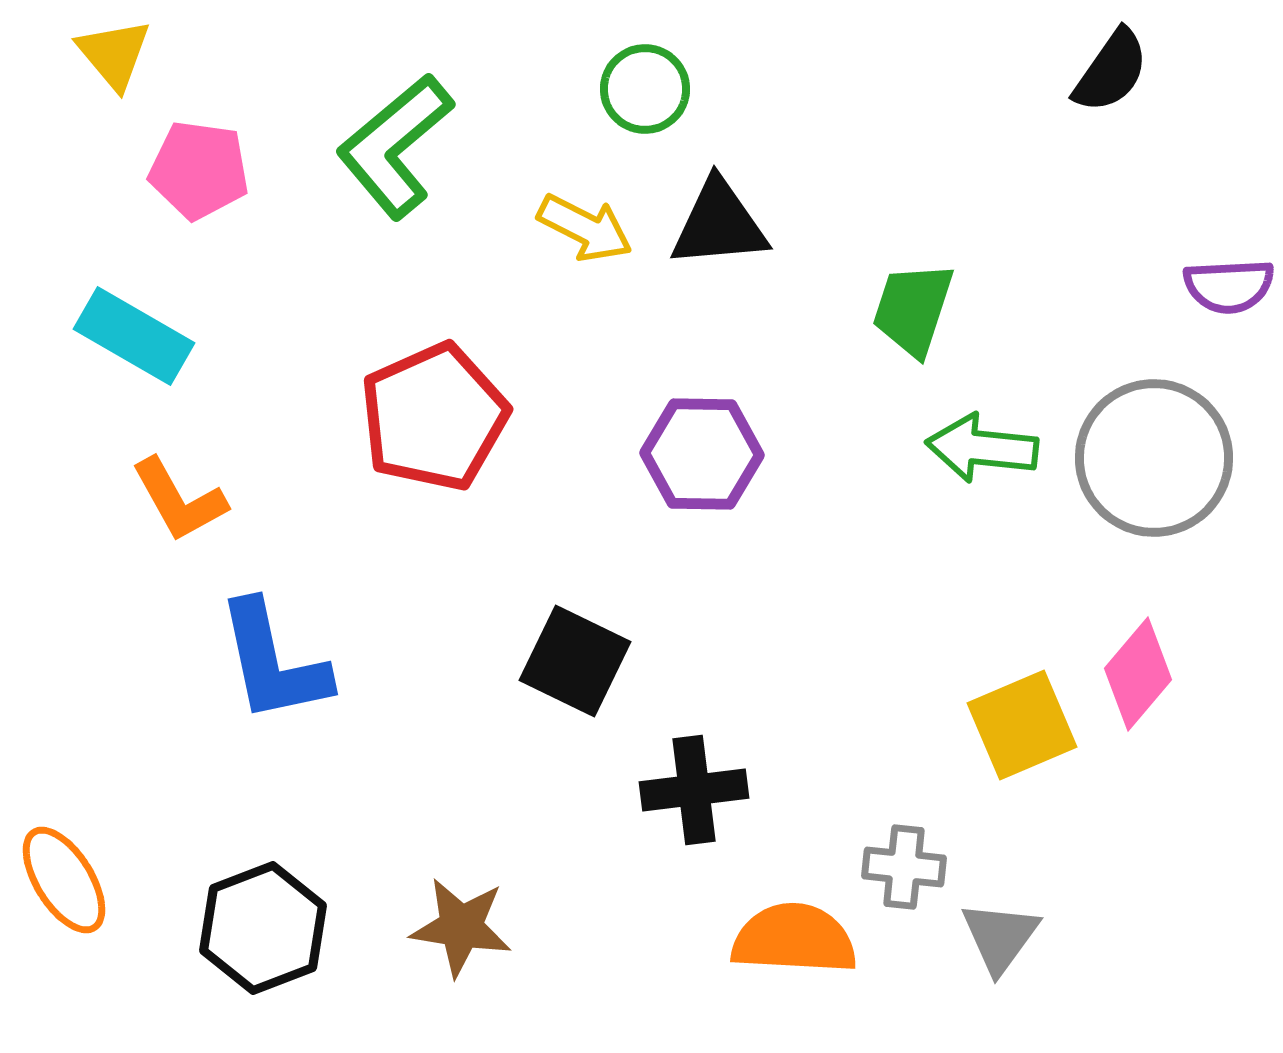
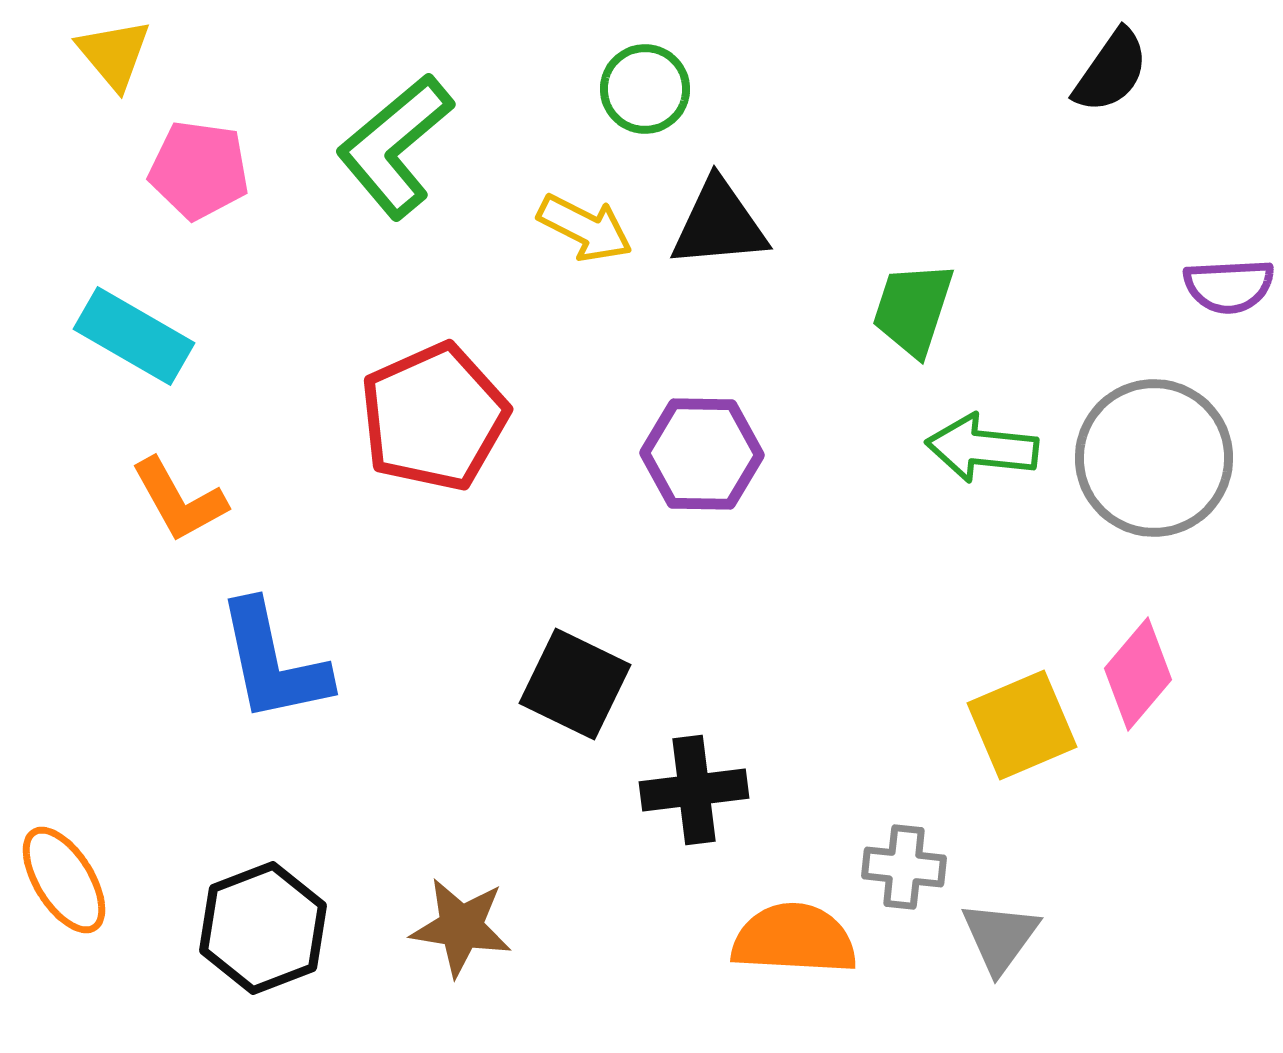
black square: moved 23 px down
